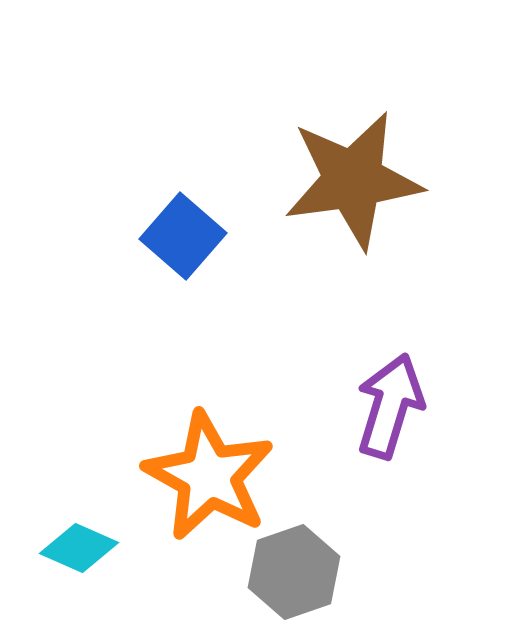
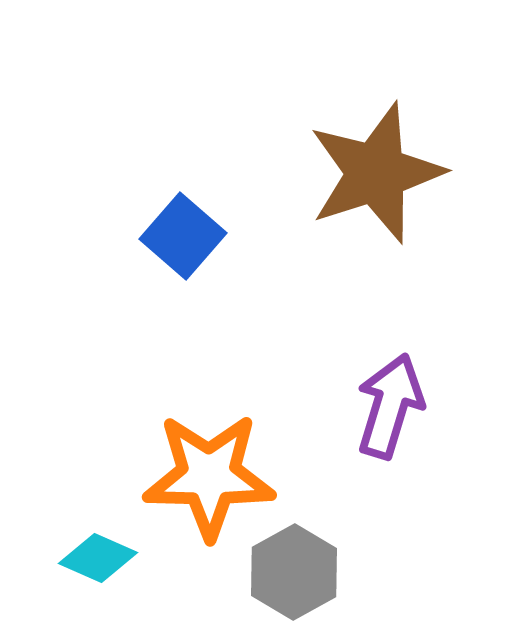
brown star: moved 23 px right, 7 px up; rotated 10 degrees counterclockwise
orange star: rotated 28 degrees counterclockwise
cyan diamond: moved 19 px right, 10 px down
gray hexagon: rotated 10 degrees counterclockwise
